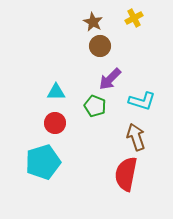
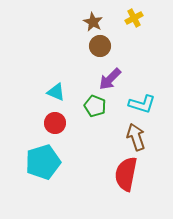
cyan triangle: rotated 24 degrees clockwise
cyan L-shape: moved 3 px down
